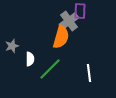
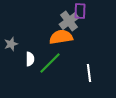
orange semicircle: rotated 115 degrees counterclockwise
gray star: moved 1 px left, 2 px up
green line: moved 6 px up
